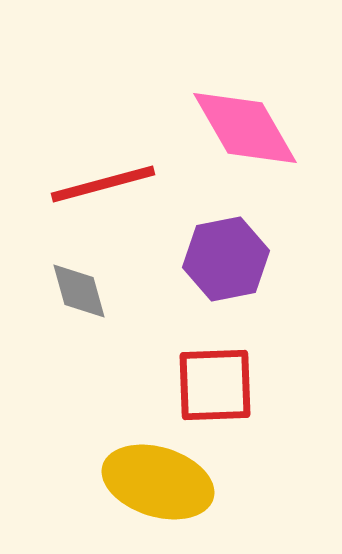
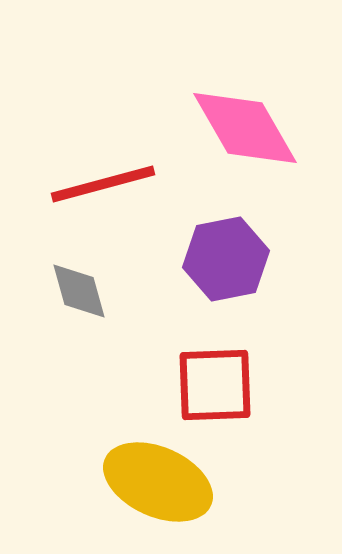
yellow ellipse: rotated 7 degrees clockwise
